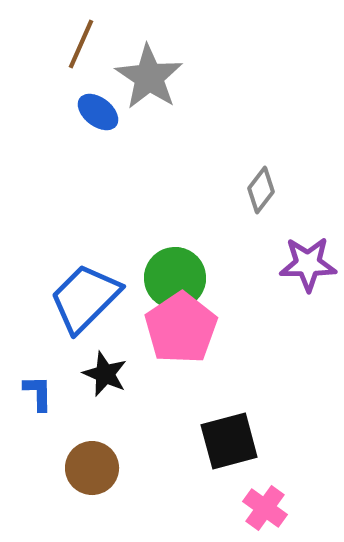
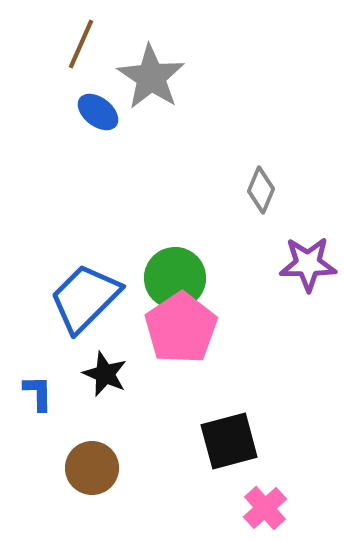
gray star: moved 2 px right
gray diamond: rotated 15 degrees counterclockwise
pink cross: rotated 12 degrees clockwise
